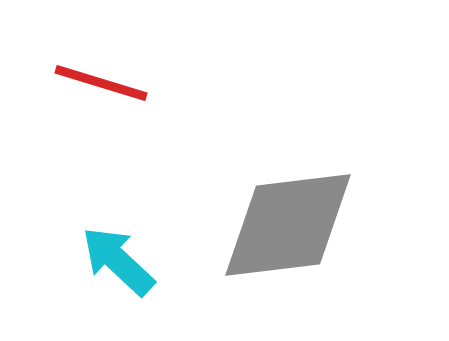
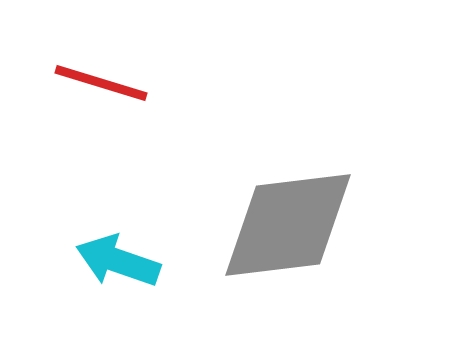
cyan arrow: rotated 24 degrees counterclockwise
